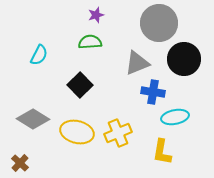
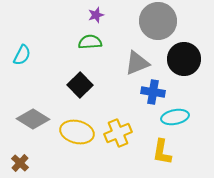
gray circle: moved 1 px left, 2 px up
cyan semicircle: moved 17 px left
